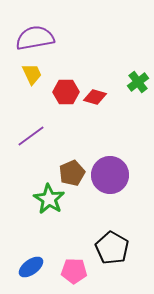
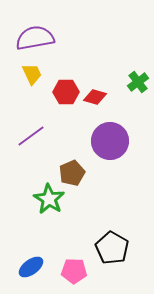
purple circle: moved 34 px up
